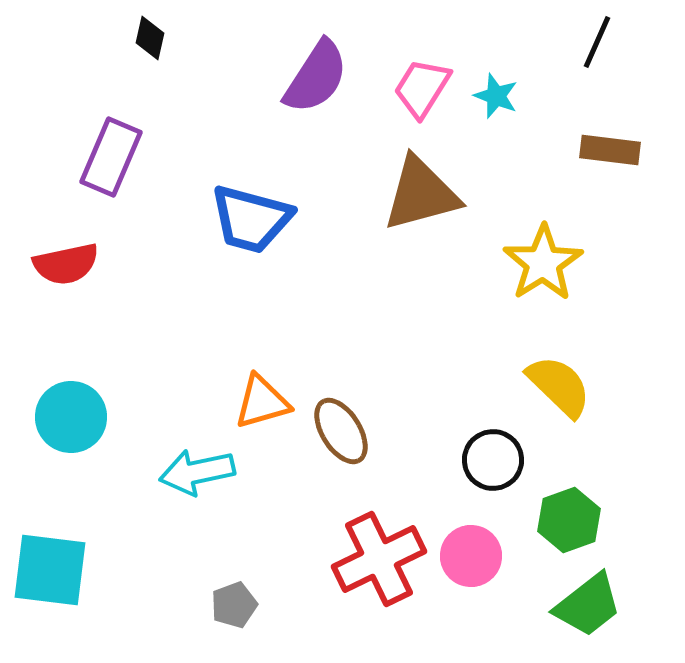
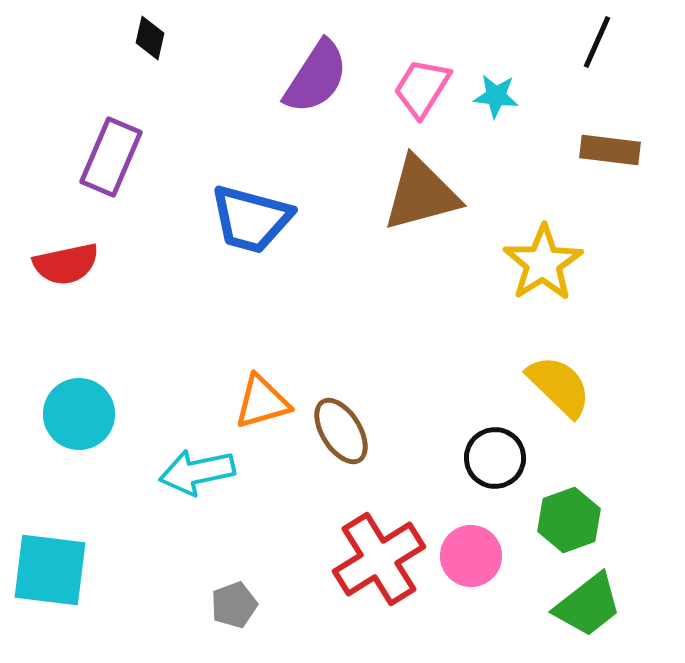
cyan star: rotated 15 degrees counterclockwise
cyan circle: moved 8 px right, 3 px up
black circle: moved 2 px right, 2 px up
red cross: rotated 6 degrees counterclockwise
